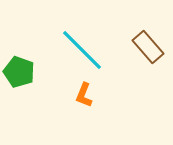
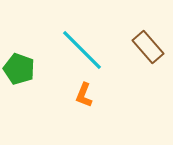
green pentagon: moved 3 px up
